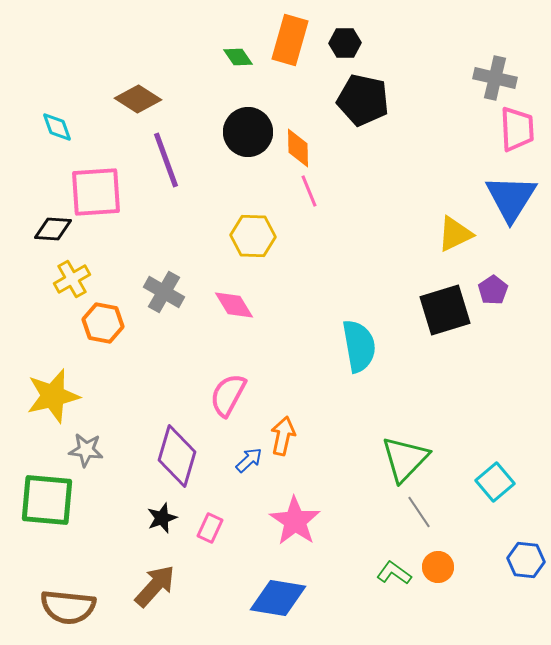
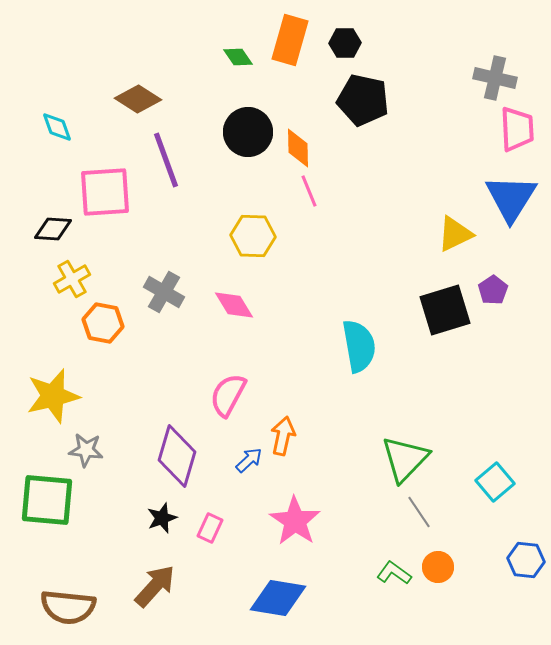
pink square at (96, 192): moved 9 px right
